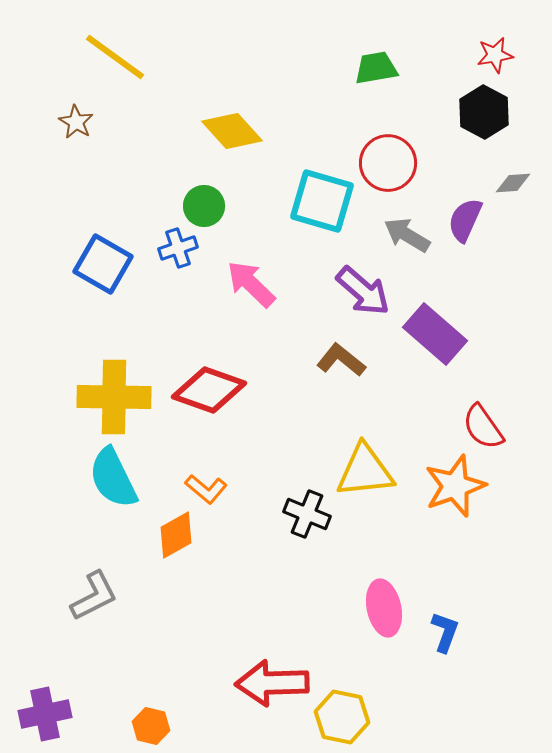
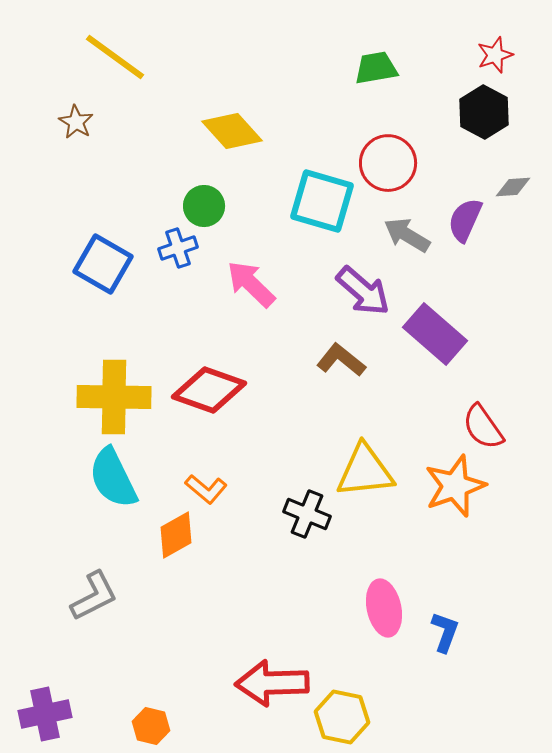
red star: rotated 9 degrees counterclockwise
gray diamond: moved 4 px down
